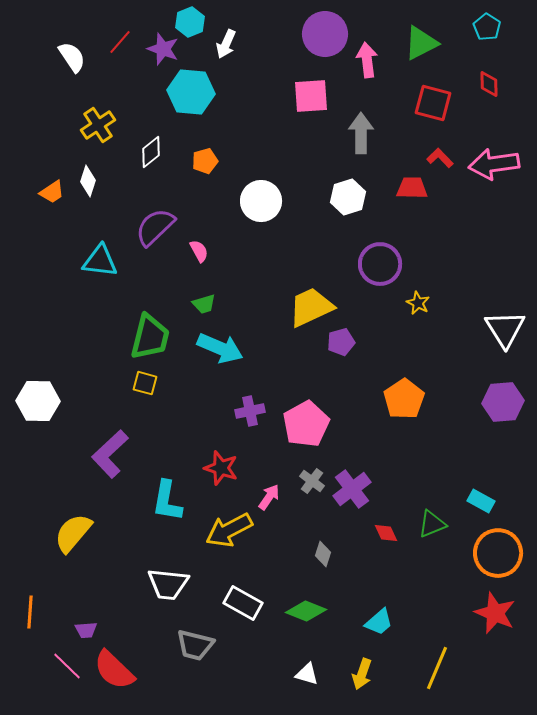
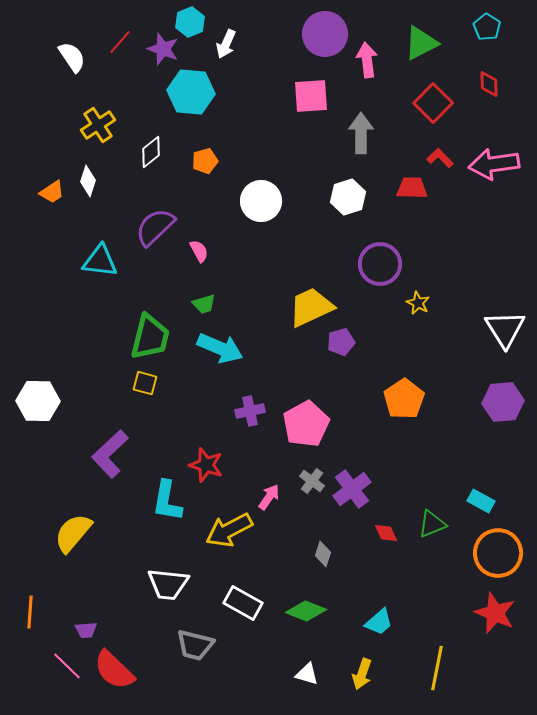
red square at (433, 103): rotated 30 degrees clockwise
red star at (221, 468): moved 15 px left, 3 px up
yellow line at (437, 668): rotated 12 degrees counterclockwise
